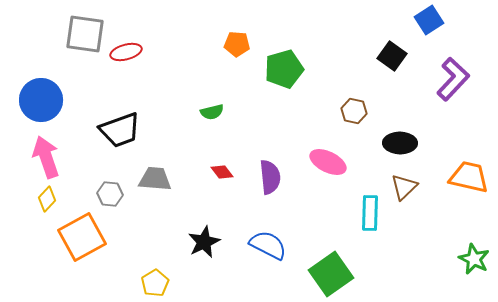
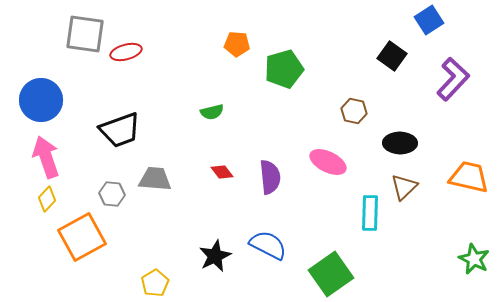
gray hexagon: moved 2 px right
black star: moved 11 px right, 14 px down
